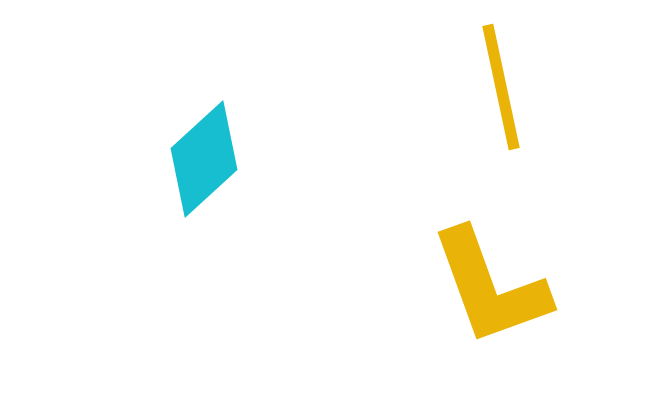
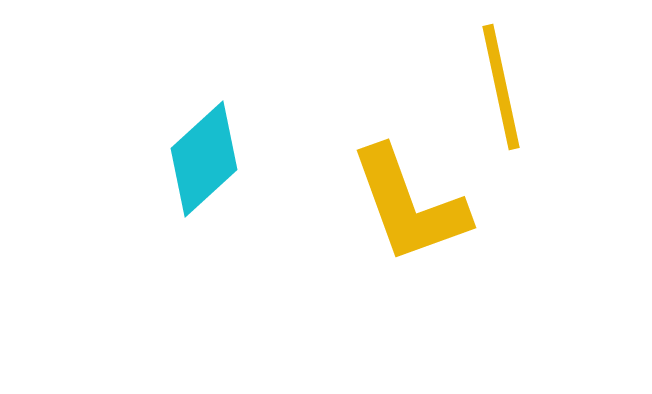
yellow L-shape: moved 81 px left, 82 px up
